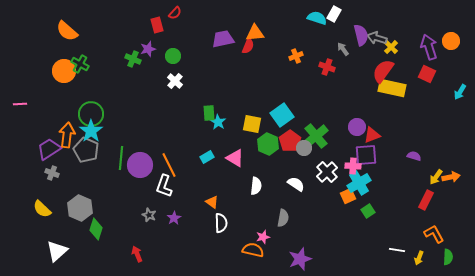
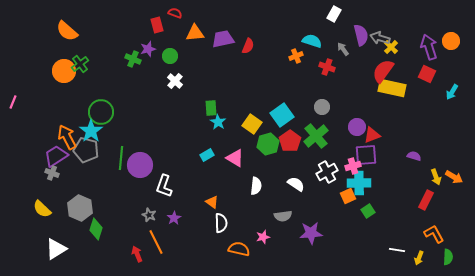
red semicircle at (175, 13): rotated 112 degrees counterclockwise
cyan semicircle at (317, 18): moved 5 px left, 23 px down
orange triangle at (255, 33): moved 60 px left
gray arrow at (377, 38): moved 3 px right
green circle at (173, 56): moved 3 px left
green cross at (80, 64): rotated 24 degrees clockwise
cyan arrow at (460, 92): moved 8 px left
pink line at (20, 104): moved 7 px left, 2 px up; rotated 64 degrees counterclockwise
green rectangle at (209, 113): moved 2 px right, 5 px up
green circle at (91, 114): moved 10 px right, 2 px up
yellow square at (252, 124): rotated 24 degrees clockwise
orange arrow at (67, 135): moved 2 px down; rotated 35 degrees counterclockwise
green hexagon at (268, 144): rotated 20 degrees clockwise
gray circle at (304, 148): moved 18 px right, 41 px up
purple trapezoid at (49, 149): moved 7 px right, 7 px down
gray pentagon at (86, 150): rotated 10 degrees counterclockwise
cyan rectangle at (207, 157): moved 2 px up
orange line at (169, 165): moved 13 px left, 77 px down
pink cross at (353, 166): rotated 21 degrees counterclockwise
white cross at (327, 172): rotated 15 degrees clockwise
yellow arrow at (436, 177): rotated 56 degrees counterclockwise
orange arrow at (451, 177): moved 3 px right; rotated 42 degrees clockwise
cyan cross at (359, 183): rotated 30 degrees clockwise
gray semicircle at (283, 218): moved 2 px up; rotated 72 degrees clockwise
orange semicircle at (253, 250): moved 14 px left, 1 px up
white triangle at (57, 251): moved 1 px left, 2 px up; rotated 10 degrees clockwise
purple star at (300, 259): moved 11 px right, 26 px up; rotated 15 degrees clockwise
